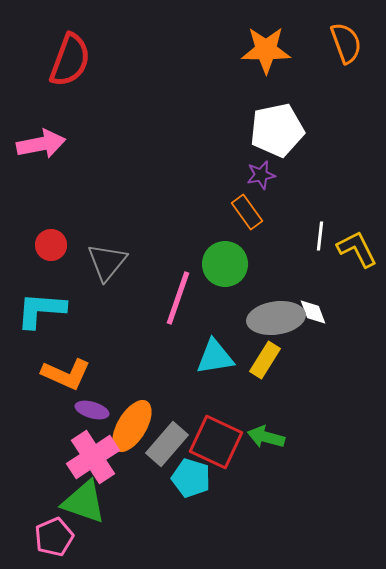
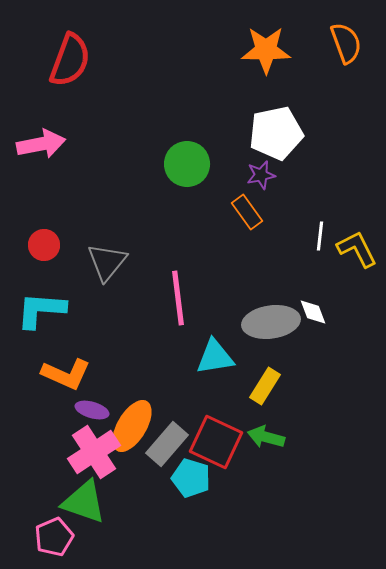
white pentagon: moved 1 px left, 3 px down
red circle: moved 7 px left
green circle: moved 38 px left, 100 px up
pink line: rotated 26 degrees counterclockwise
gray ellipse: moved 5 px left, 4 px down
yellow rectangle: moved 26 px down
pink cross: moved 1 px right, 5 px up
